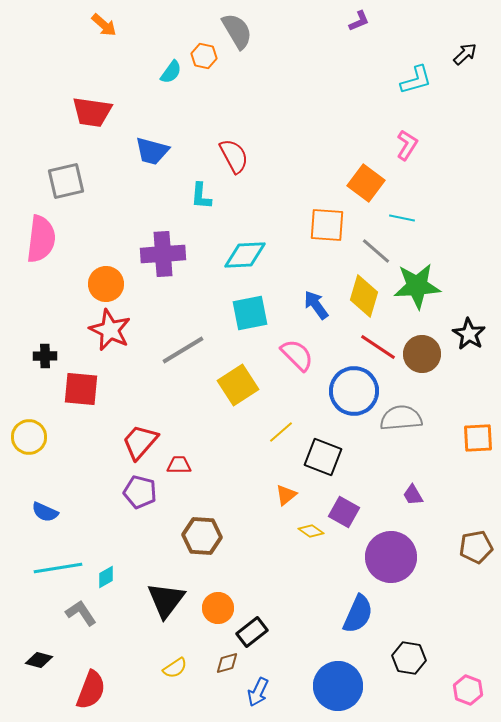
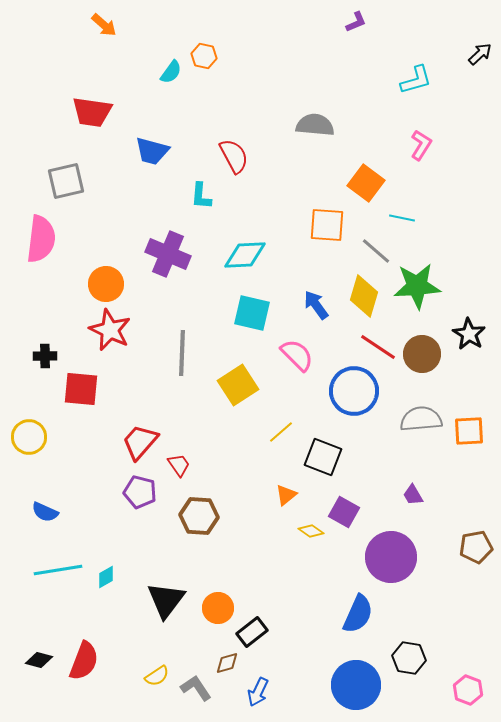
purple L-shape at (359, 21): moved 3 px left, 1 px down
gray semicircle at (237, 31): moved 78 px right, 94 px down; rotated 54 degrees counterclockwise
black arrow at (465, 54): moved 15 px right
pink L-shape at (407, 145): moved 14 px right
purple cross at (163, 254): moved 5 px right; rotated 27 degrees clockwise
cyan square at (250, 313): moved 2 px right; rotated 24 degrees clockwise
gray line at (183, 350): moved 1 px left, 3 px down; rotated 57 degrees counterclockwise
gray semicircle at (401, 418): moved 20 px right, 1 px down
orange square at (478, 438): moved 9 px left, 7 px up
red trapezoid at (179, 465): rotated 55 degrees clockwise
brown hexagon at (202, 536): moved 3 px left, 20 px up
cyan line at (58, 568): moved 2 px down
gray L-shape at (81, 613): moved 115 px right, 75 px down
yellow semicircle at (175, 668): moved 18 px left, 8 px down
blue circle at (338, 686): moved 18 px right, 1 px up
red semicircle at (91, 690): moved 7 px left, 29 px up
